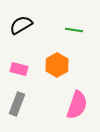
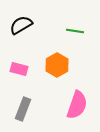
green line: moved 1 px right, 1 px down
gray rectangle: moved 6 px right, 5 px down
